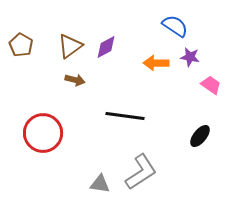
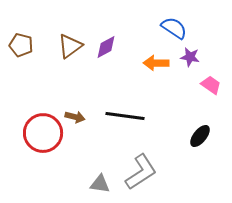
blue semicircle: moved 1 px left, 2 px down
brown pentagon: rotated 15 degrees counterclockwise
brown arrow: moved 37 px down
